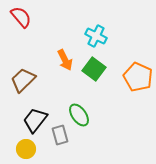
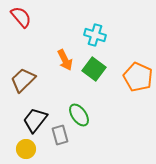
cyan cross: moved 1 px left, 1 px up; rotated 10 degrees counterclockwise
